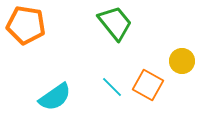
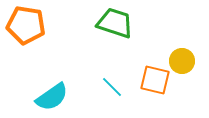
green trapezoid: rotated 33 degrees counterclockwise
orange square: moved 7 px right, 5 px up; rotated 16 degrees counterclockwise
cyan semicircle: moved 3 px left
